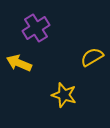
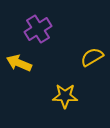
purple cross: moved 2 px right, 1 px down
yellow star: moved 1 px right, 1 px down; rotated 15 degrees counterclockwise
